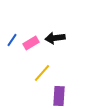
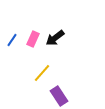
black arrow: rotated 30 degrees counterclockwise
pink rectangle: moved 2 px right, 4 px up; rotated 35 degrees counterclockwise
purple rectangle: rotated 36 degrees counterclockwise
